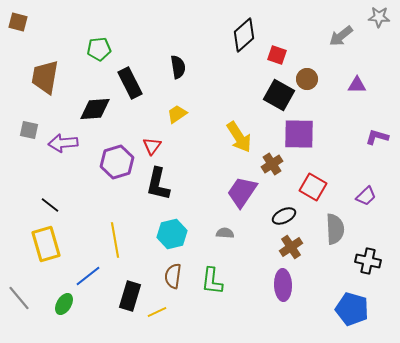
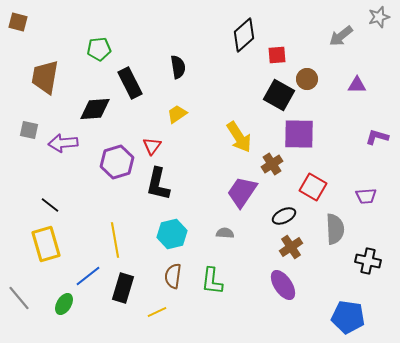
gray star at (379, 17): rotated 20 degrees counterclockwise
red square at (277, 55): rotated 24 degrees counterclockwise
purple trapezoid at (366, 196): rotated 40 degrees clockwise
purple ellipse at (283, 285): rotated 32 degrees counterclockwise
black rectangle at (130, 296): moved 7 px left, 8 px up
blue pentagon at (352, 309): moved 4 px left, 8 px down; rotated 8 degrees counterclockwise
